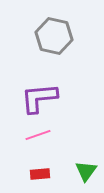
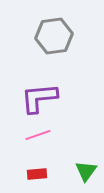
gray hexagon: rotated 21 degrees counterclockwise
red rectangle: moved 3 px left
